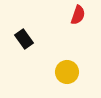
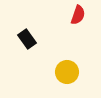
black rectangle: moved 3 px right
